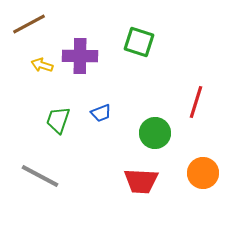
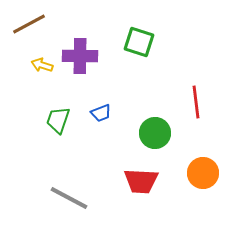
red line: rotated 24 degrees counterclockwise
gray line: moved 29 px right, 22 px down
